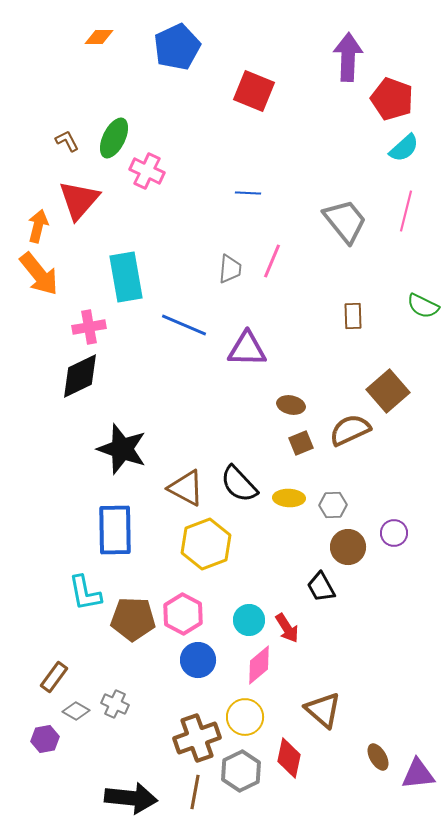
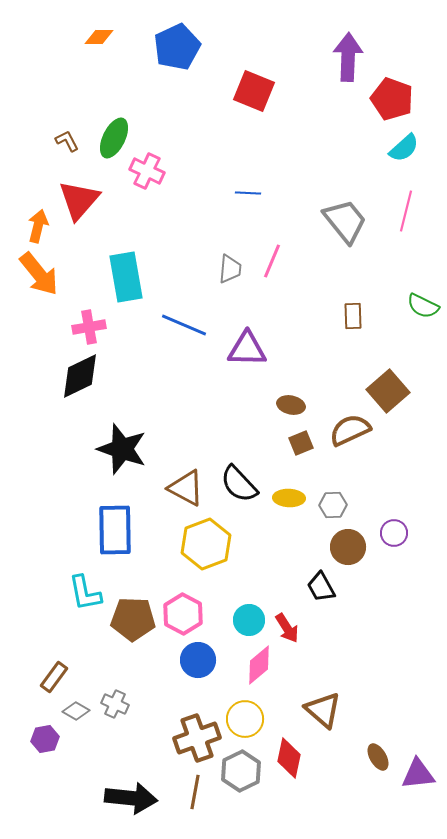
yellow circle at (245, 717): moved 2 px down
